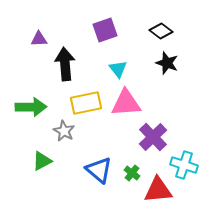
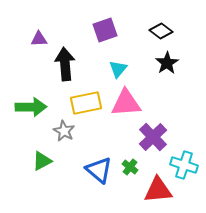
black star: rotated 20 degrees clockwise
cyan triangle: rotated 18 degrees clockwise
green cross: moved 2 px left, 6 px up
